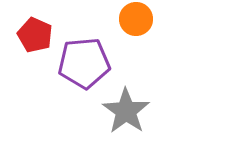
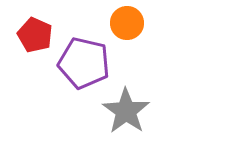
orange circle: moved 9 px left, 4 px down
purple pentagon: rotated 18 degrees clockwise
